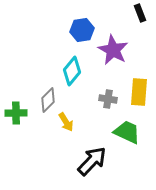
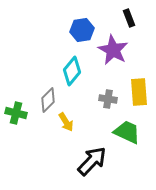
black rectangle: moved 11 px left, 5 px down
yellow rectangle: rotated 8 degrees counterclockwise
green cross: rotated 15 degrees clockwise
